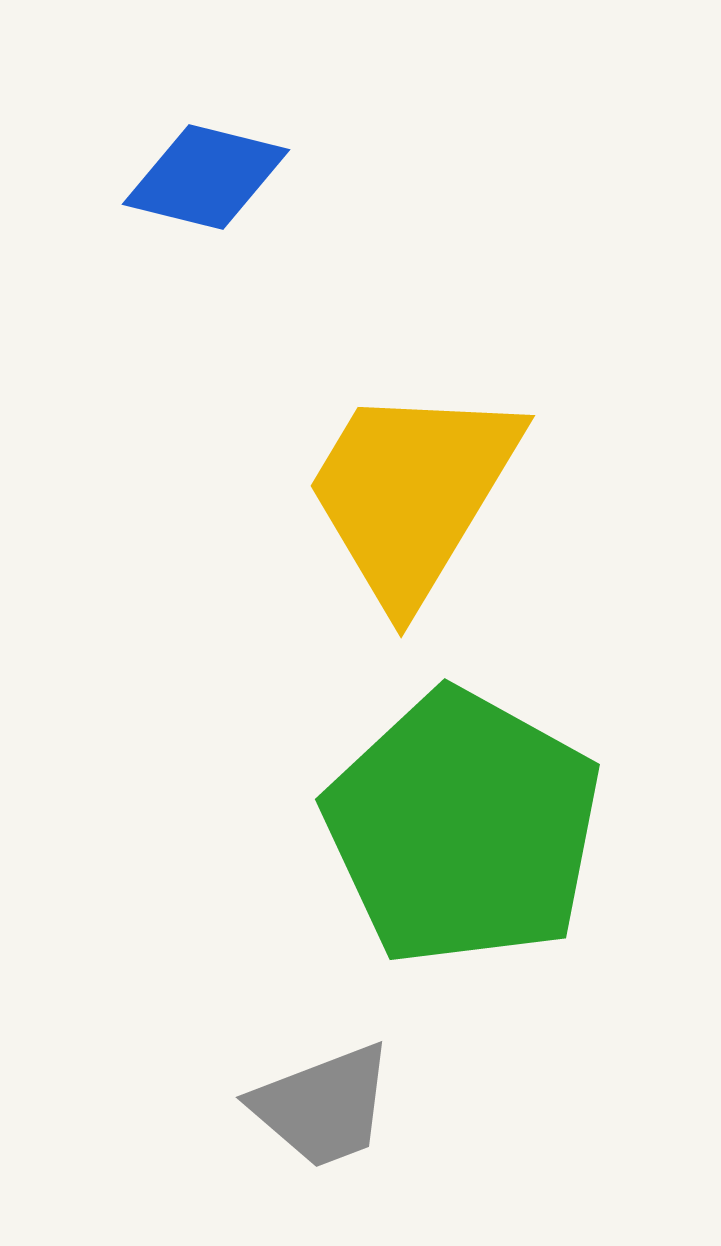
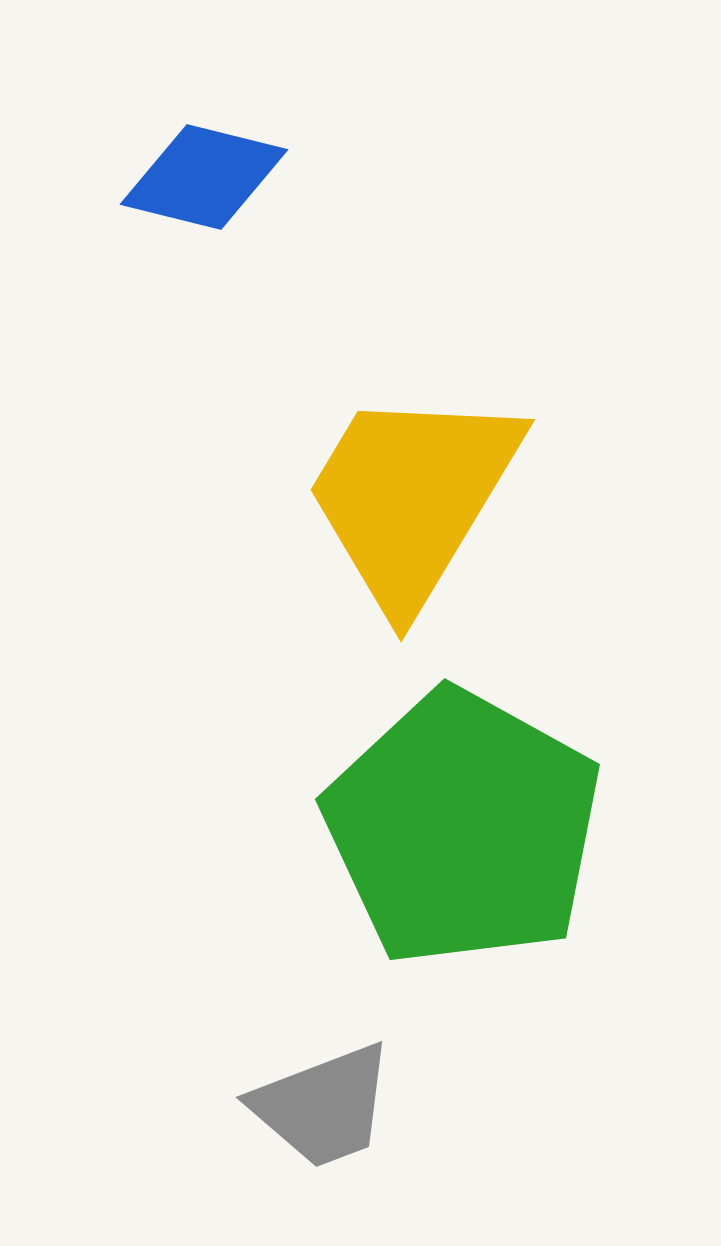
blue diamond: moved 2 px left
yellow trapezoid: moved 4 px down
